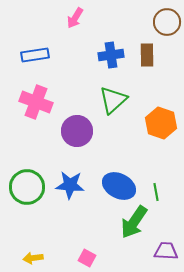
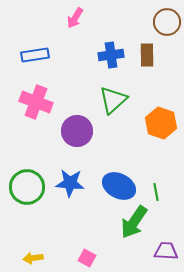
blue star: moved 2 px up
